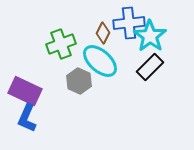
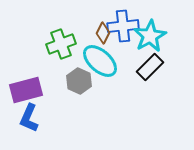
blue cross: moved 6 px left, 3 px down
cyan star: rotated 8 degrees clockwise
purple rectangle: moved 1 px right, 1 px up; rotated 40 degrees counterclockwise
blue L-shape: moved 2 px right
